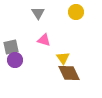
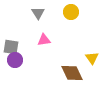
yellow circle: moved 5 px left
pink triangle: rotated 24 degrees counterclockwise
gray square: rotated 21 degrees clockwise
yellow triangle: moved 29 px right
brown diamond: moved 3 px right
